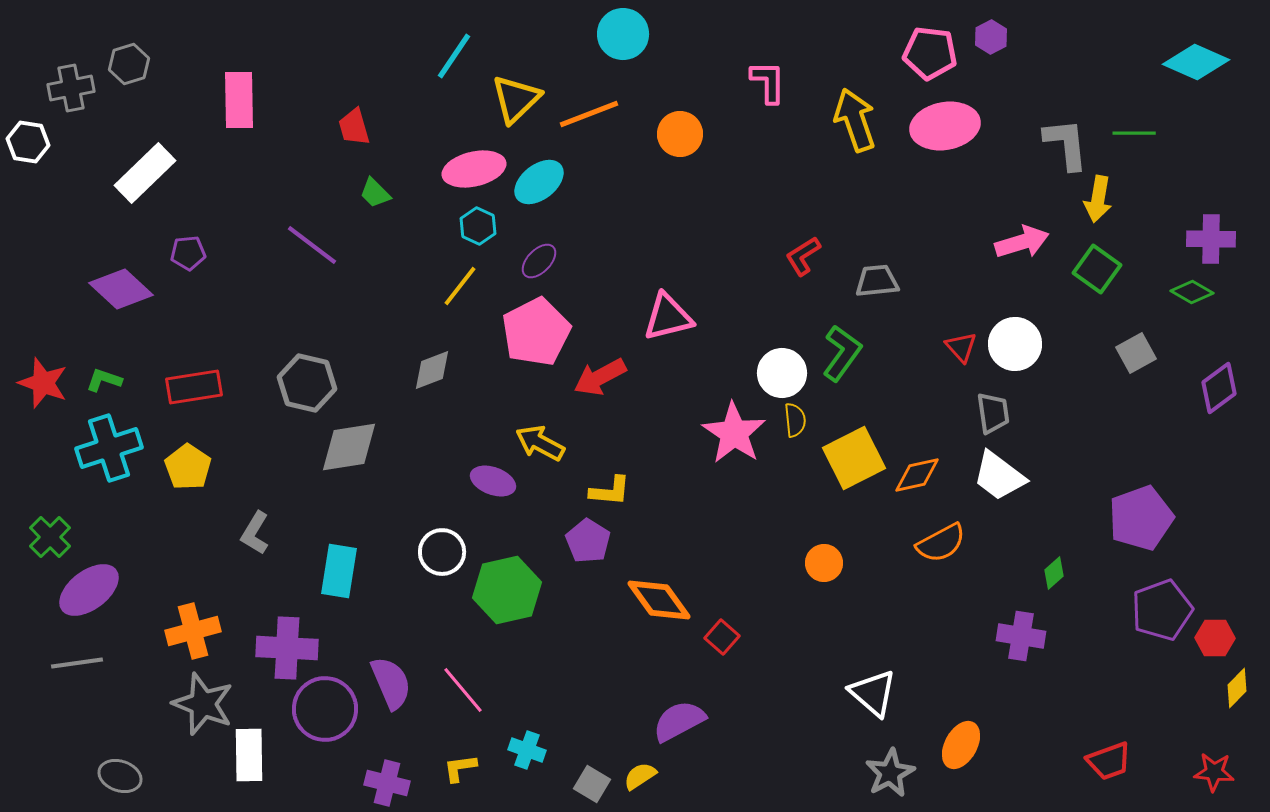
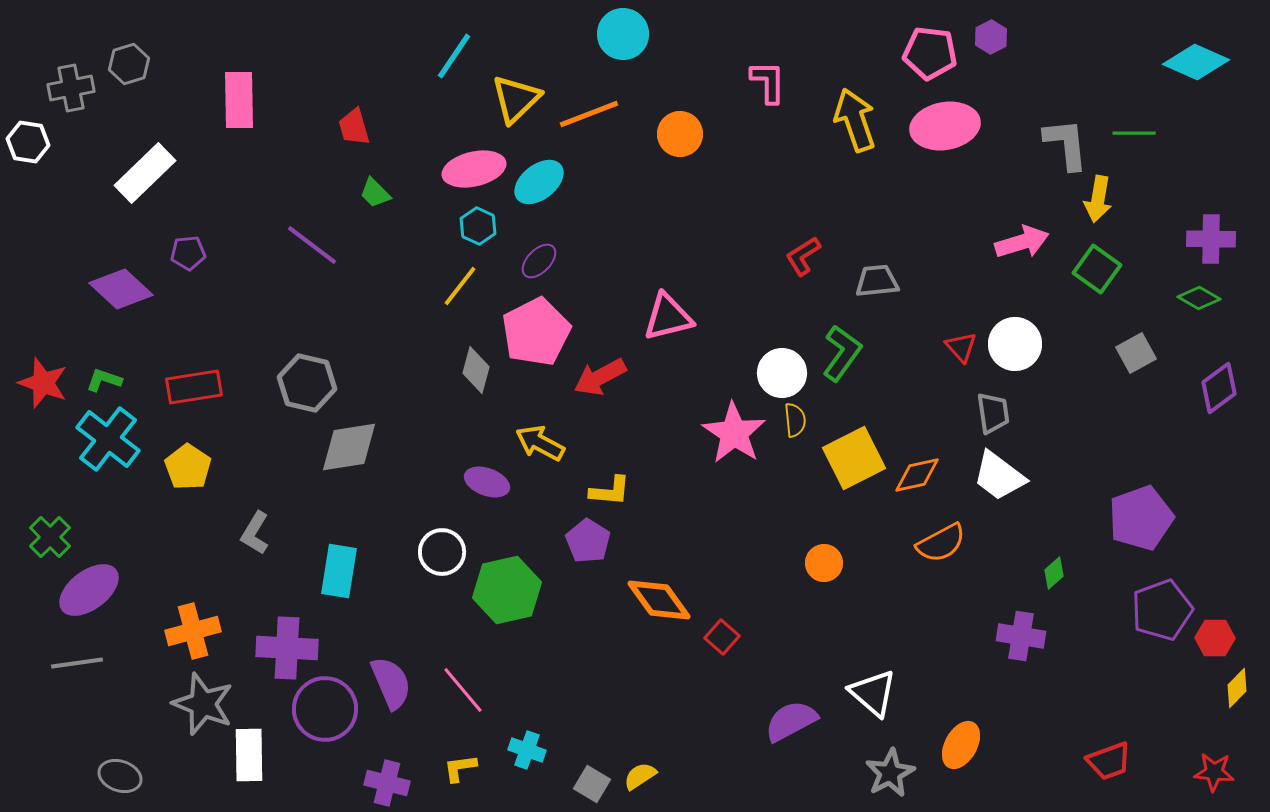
green diamond at (1192, 292): moved 7 px right, 6 px down
gray diamond at (432, 370): moved 44 px right; rotated 54 degrees counterclockwise
cyan cross at (109, 448): moved 1 px left, 9 px up; rotated 34 degrees counterclockwise
purple ellipse at (493, 481): moved 6 px left, 1 px down
purple semicircle at (679, 721): moved 112 px right
